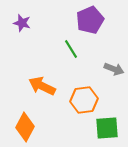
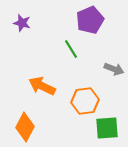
orange hexagon: moved 1 px right, 1 px down
